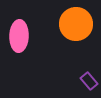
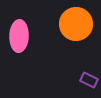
purple rectangle: moved 1 px up; rotated 24 degrees counterclockwise
